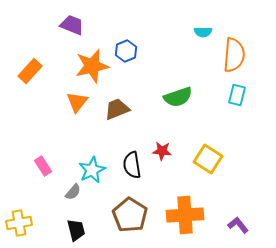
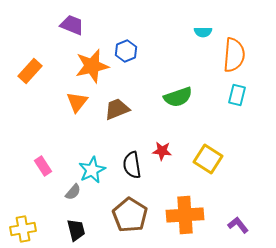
yellow cross: moved 4 px right, 6 px down
